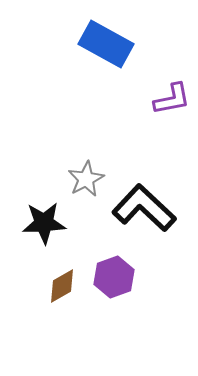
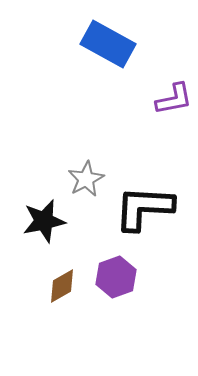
blue rectangle: moved 2 px right
purple L-shape: moved 2 px right
black L-shape: rotated 40 degrees counterclockwise
black star: moved 2 px up; rotated 9 degrees counterclockwise
purple hexagon: moved 2 px right
